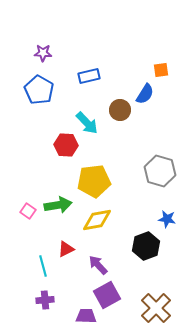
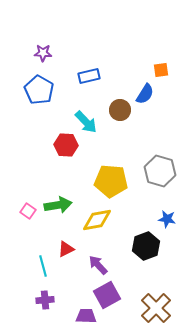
cyan arrow: moved 1 px left, 1 px up
yellow pentagon: moved 17 px right; rotated 12 degrees clockwise
